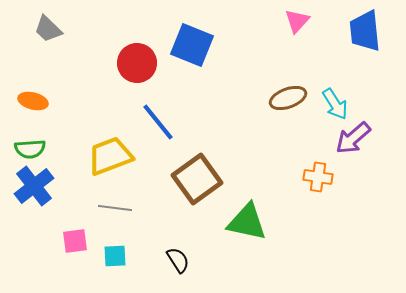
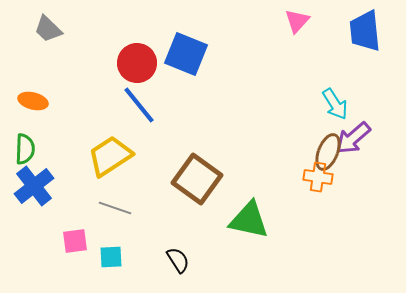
blue square: moved 6 px left, 9 px down
brown ellipse: moved 40 px right, 54 px down; rotated 48 degrees counterclockwise
blue line: moved 19 px left, 17 px up
green semicircle: moved 5 px left; rotated 84 degrees counterclockwise
yellow trapezoid: rotated 12 degrees counterclockwise
brown square: rotated 18 degrees counterclockwise
gray line: rotated 12 degrees clockwise
green triangle: moved 2 px right, 2 px up
cyan square: moved 4 px left, 1 px down
